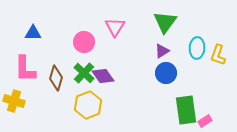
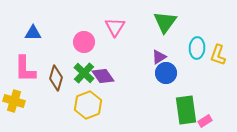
purple triangle: moved 3 px left, 6 px down
